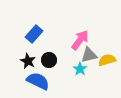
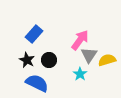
gray triangle: rotated 42 degrees counterclockwise
black star: moved 1 px left, 1 px up
cyan star: moved 5 px down
blue semicircle: moved 1 px left, 2 px down
